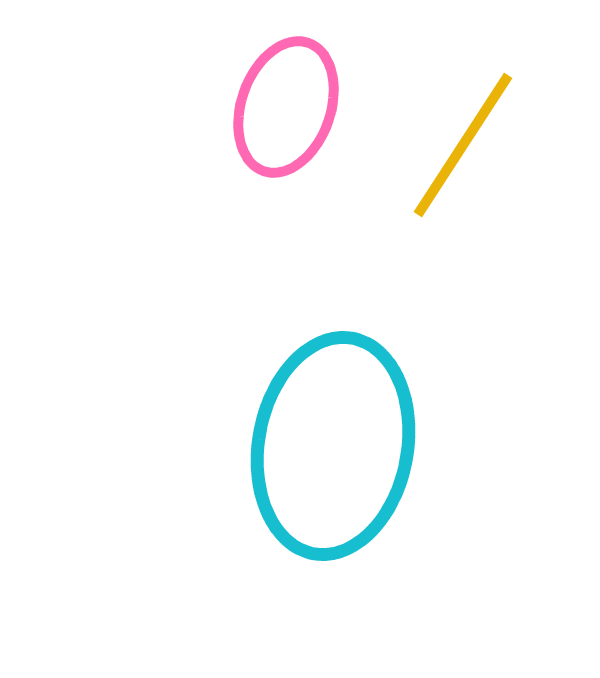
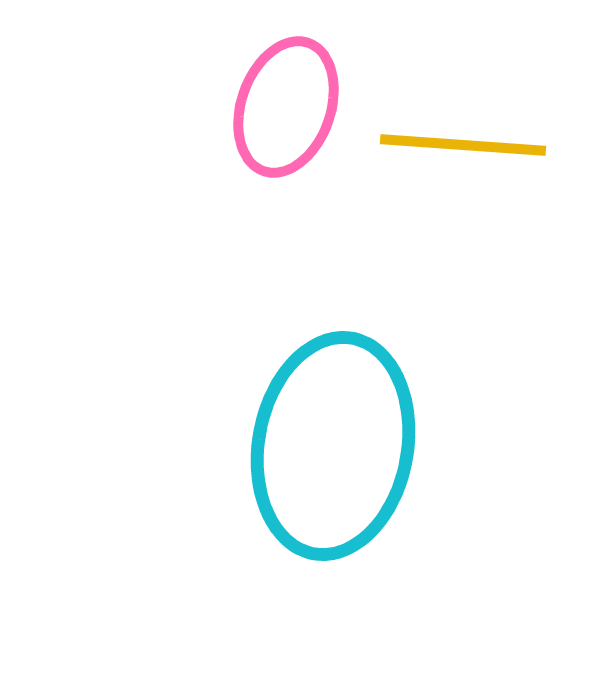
yellow line: rotated 61 degrees clockwise
